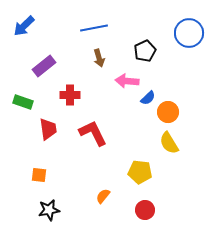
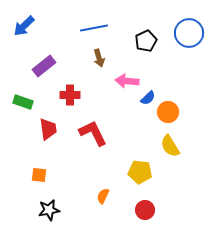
black pentagon: moved 1 px right, 10 px up
yellow semicircle: moved 1 px right, 3 px down
orange semicircle: rotated 14 degrees counterclockwise
